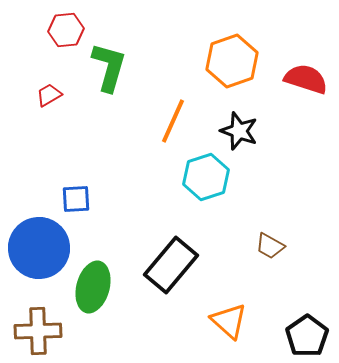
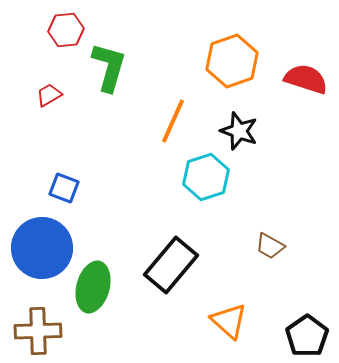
blue square: moved 12 px left, 11 px up; rotated 24 degrees clockwise
blue circle: moved 3 px right
